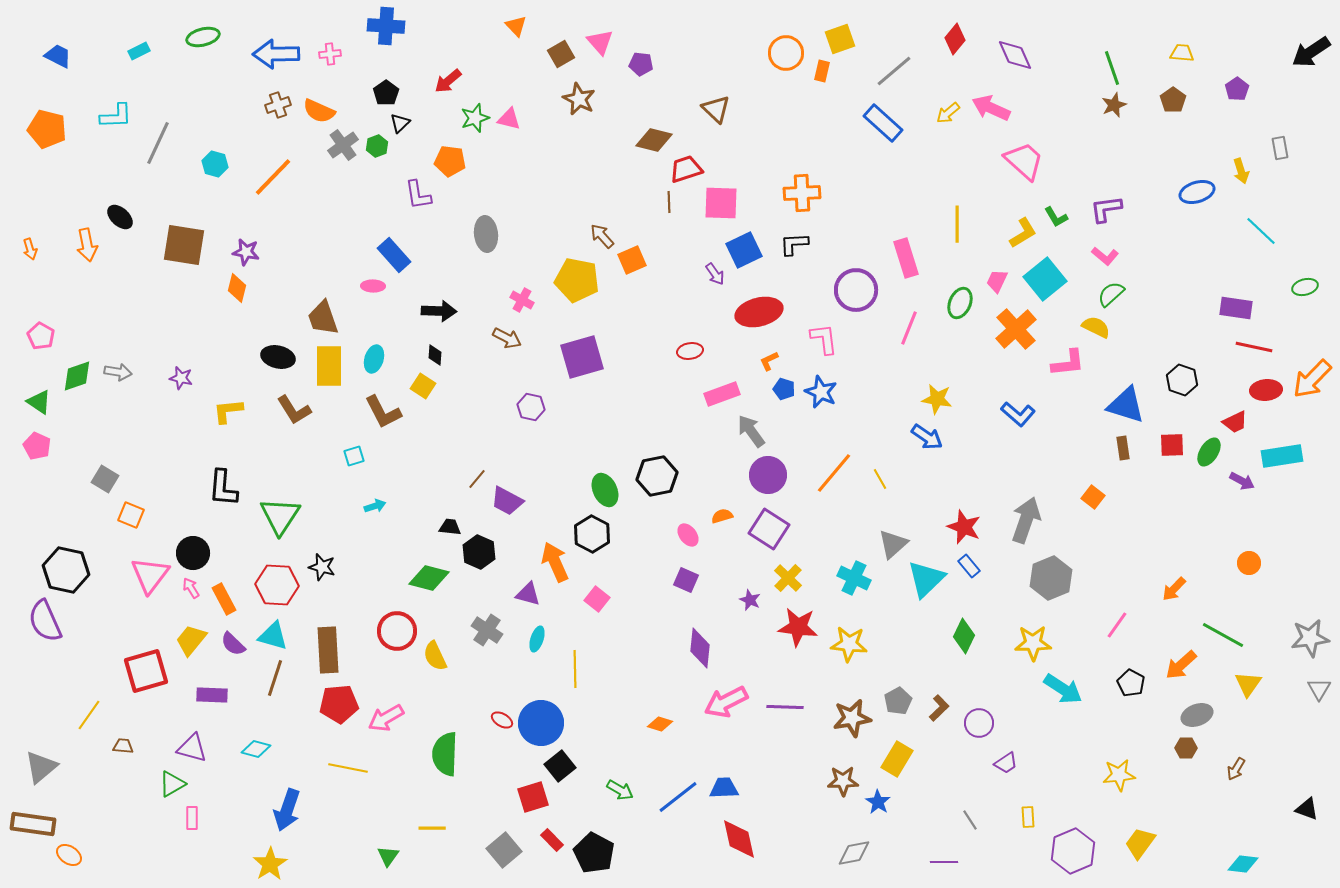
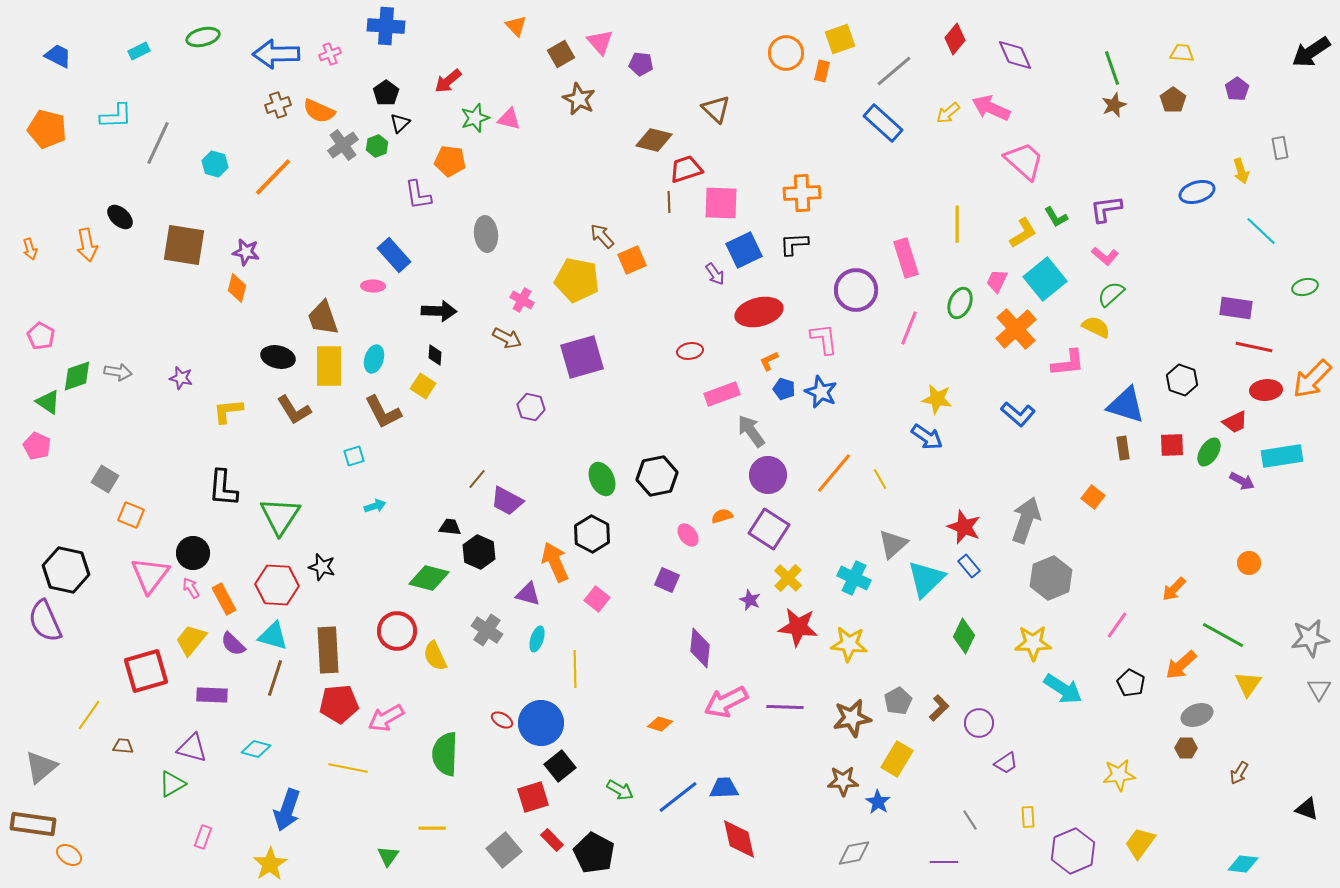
pink cross at (330, 54): rotated 15 degrees counterclockwise
green triangle at (39, 402): moved 9 px right
green ellipse at (605, 490): moved 3 px left, 11 px up
purple square at (686, 580): moved 19 px left
brown arrow at (1236, 769): moved 3 px right, 4 px down
pink rectangle at (192, 818): moved 11 px right, 19 px down; rotated 20 degrees clockwise
